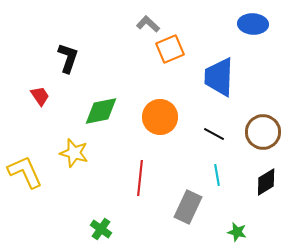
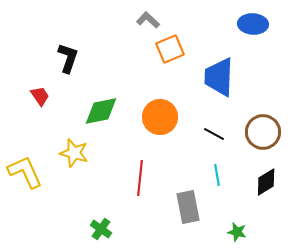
gray L-shape: moved 4 px up
gray rectangle: rotated 36 degrees counterclockwise
